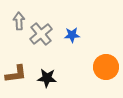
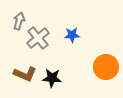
gray arrow: rotated 18 degrees clockwise
gray cross: moved 3 px left, 4 px down
brown L-shape: moved 9 px right; rotated 30 degrees clockwise
black star: moved 5 px right
